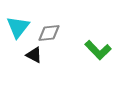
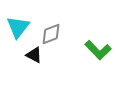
gray diamond: moved 2 px right, 1 px down; rotated 15 degrees counterclockwise
